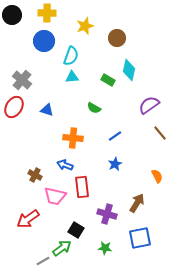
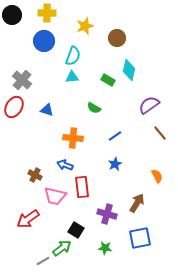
cyan semicircle: moved 2 px right
